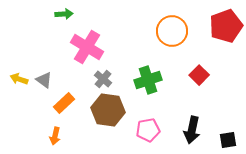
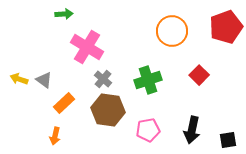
red pentagon: moved 1 px down
